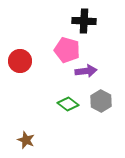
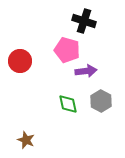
black cross: rotated 15 degrees clockwise
green diamond: rotated 40 degrees clockwise
